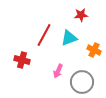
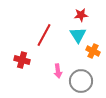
cyan triangle: moved 9 px right, 3 px up; rotated 42 degrees counterclockwise
orange cross: moved 1 px left, 1 px down
pink arrow: rotated 32 degrees counterclockwise
gray circle: moved 1 px left, 1 px up
